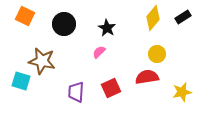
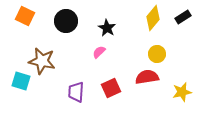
black circle: moved 2 px right, 3 px up
